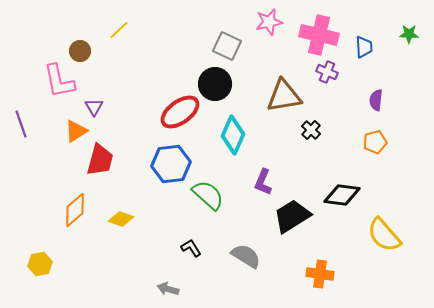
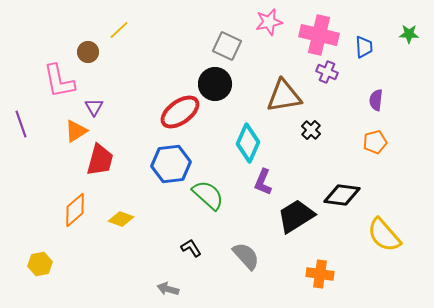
brown circle: moved 8 px right, 1 px down
cyan diamond: moved 15 px right, 8 px down
black trapezoid: moved 4 px right
gray semicircle: rotated 16 degrees clockwise
